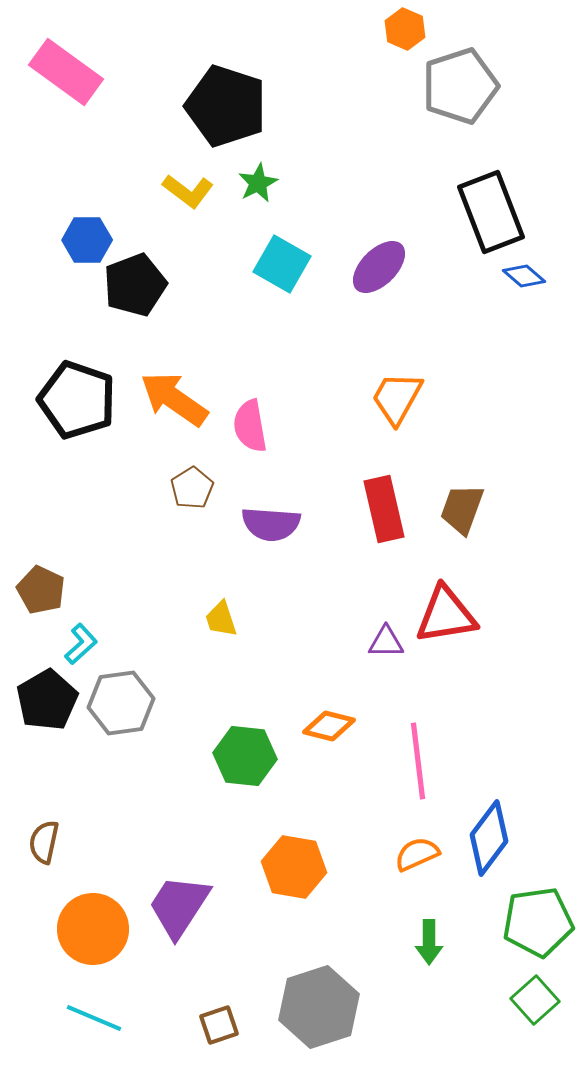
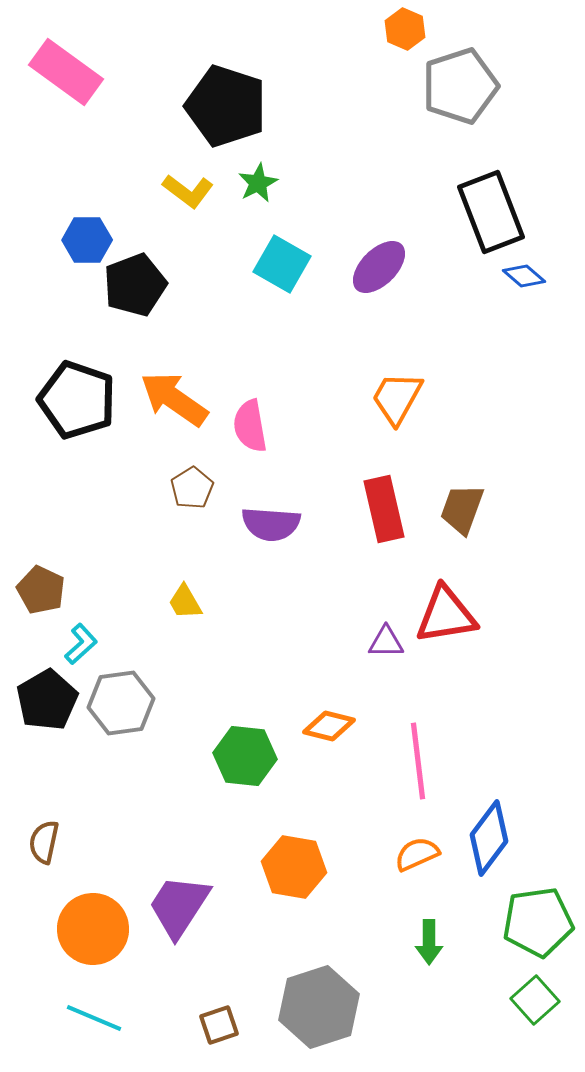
yellow trapezoid at (221, 619): moved 36 px left, 17 px up; rotated 12 degrees counterclockwise
